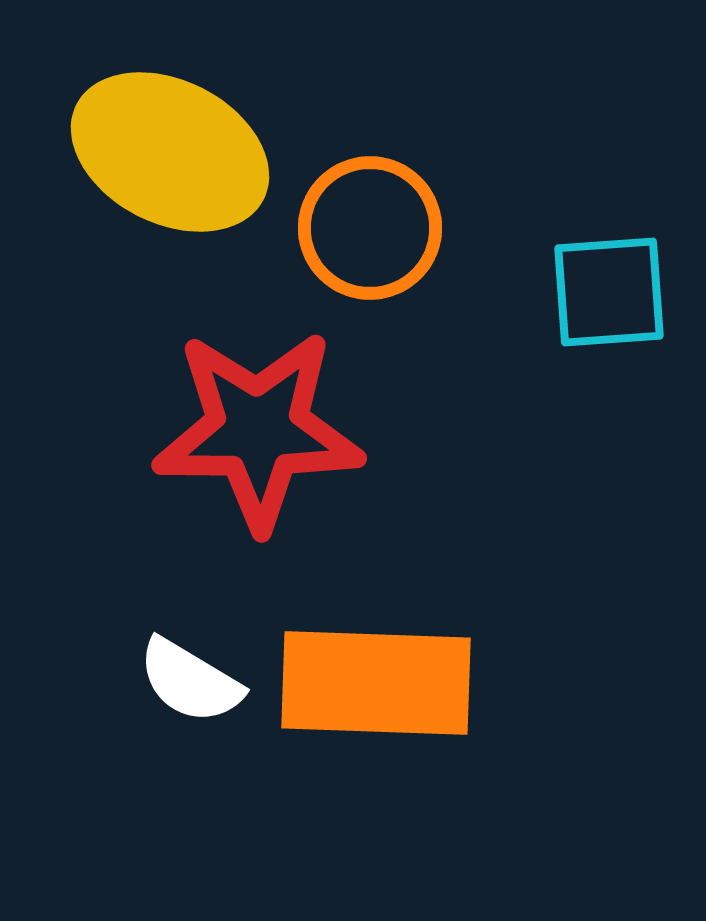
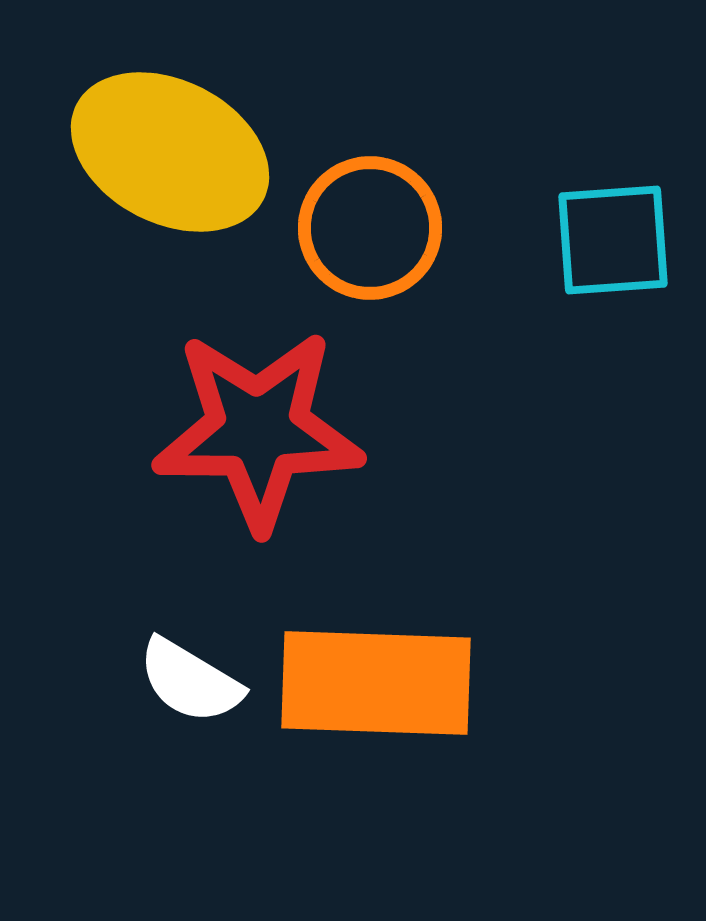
cyan square: moved 4 px right, 52 px up
